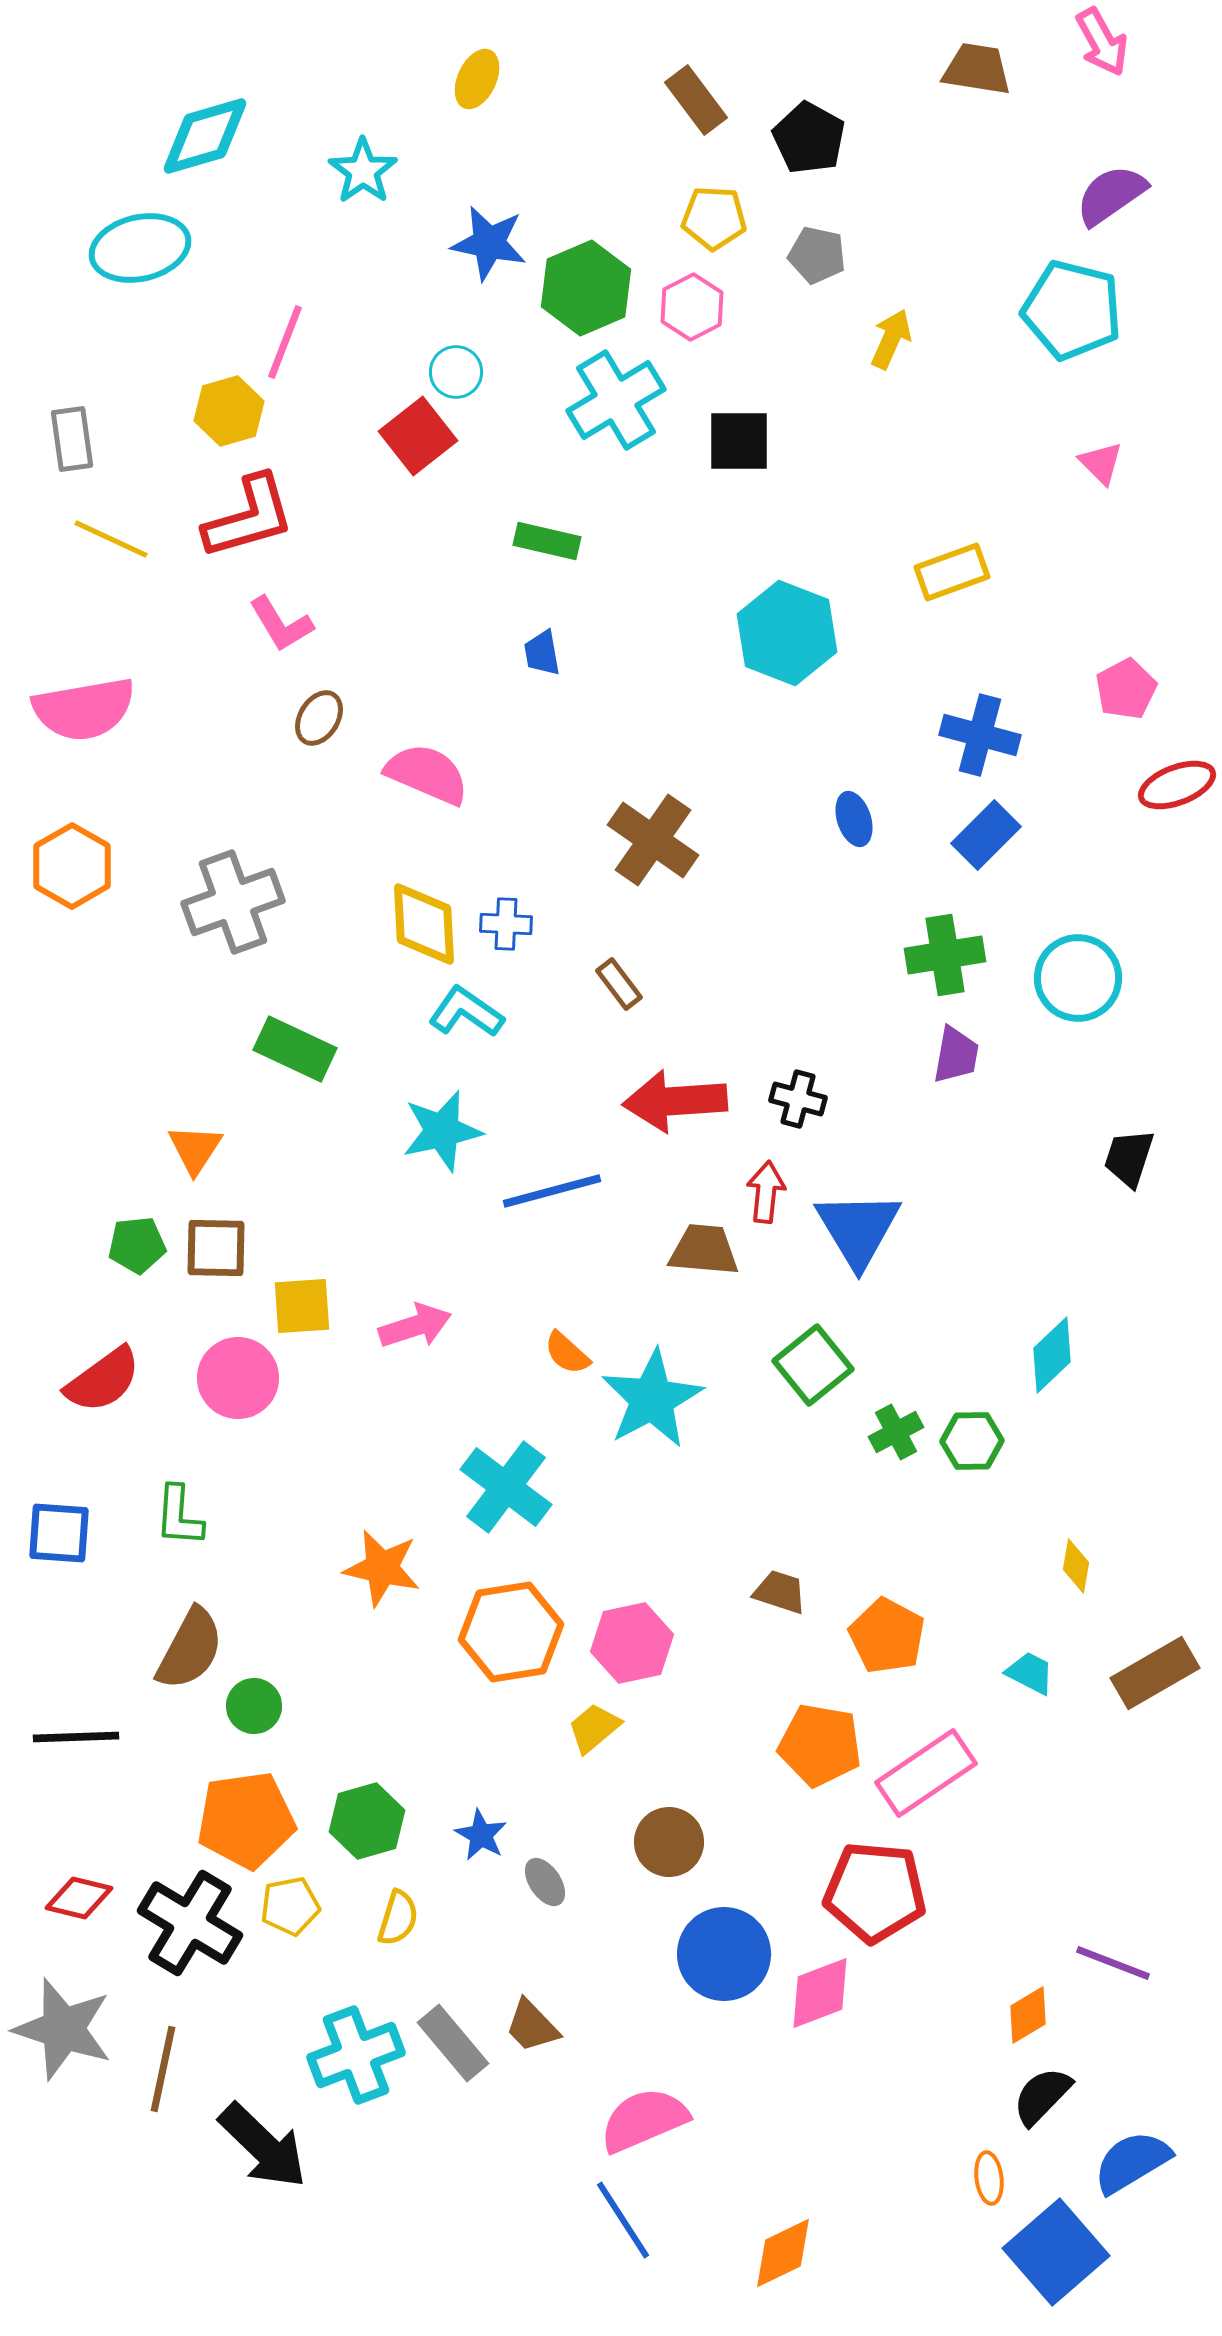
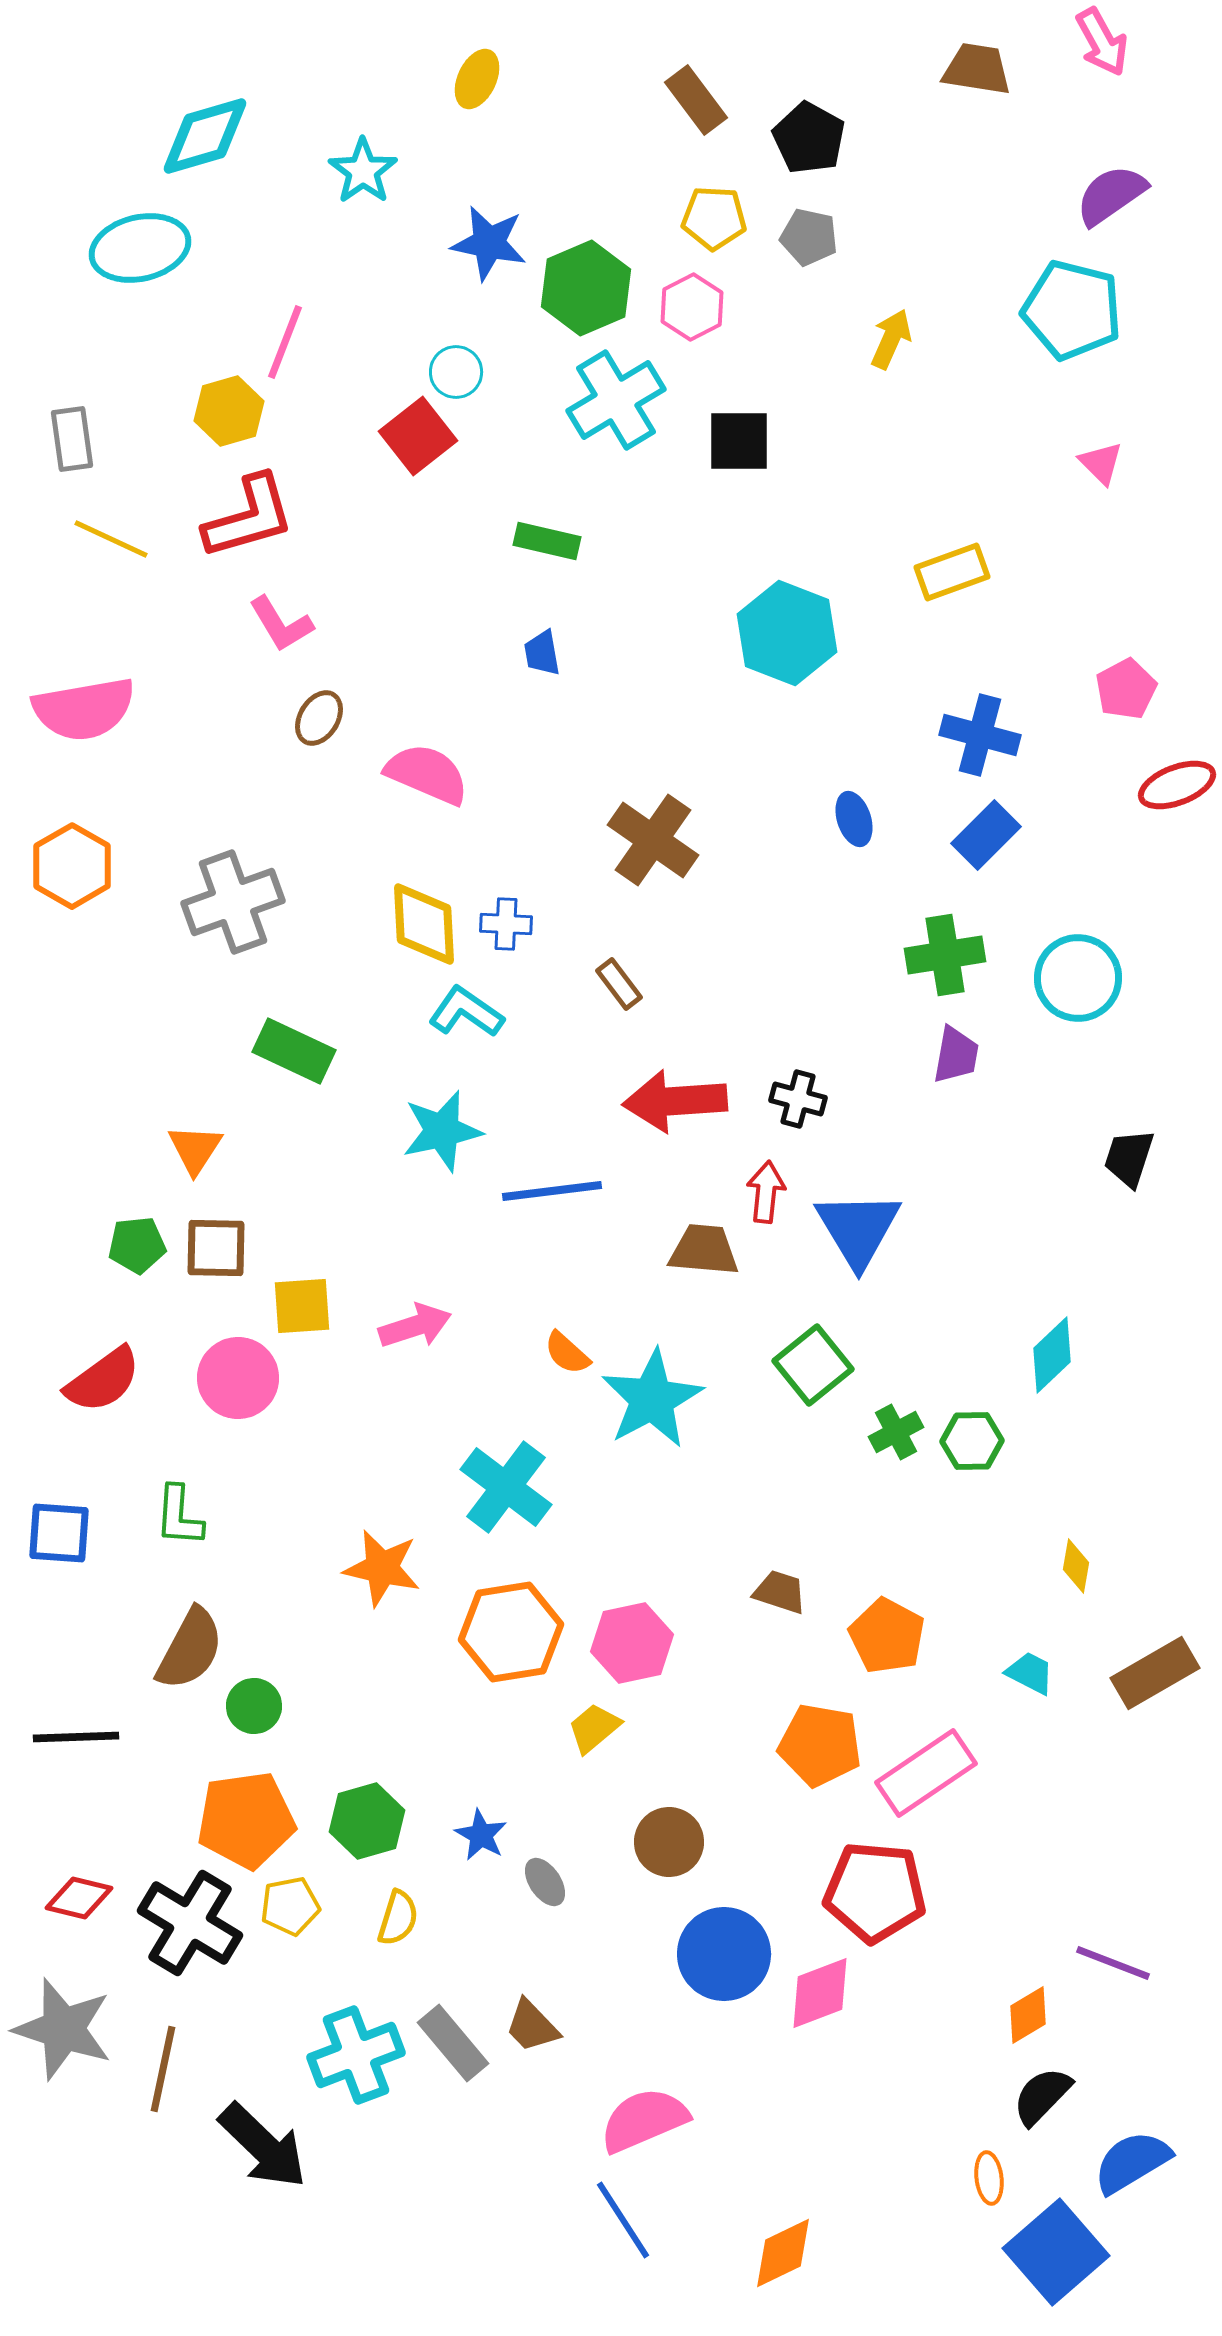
gray pentagon at (817, 255): moved 8 px left, 18 px up
green rectangle at (295, 1049): moved 1 px left, 2 px down
blue line at (552, 1191): rotated 8 degrees clockwise
